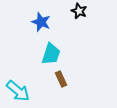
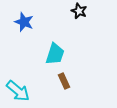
blue star: moved 17 px left
cyan trapezoid: moved 4 px right
brown rectangle: moved 3 px right, 2 px down
